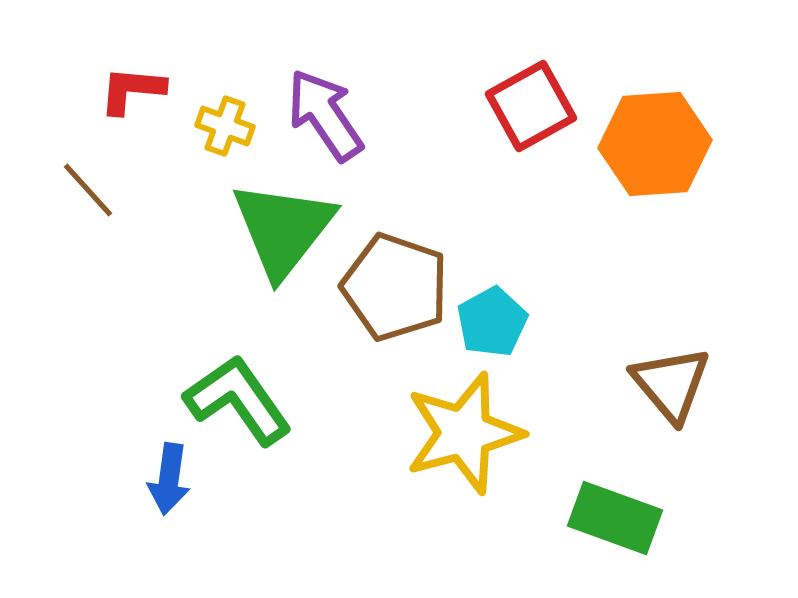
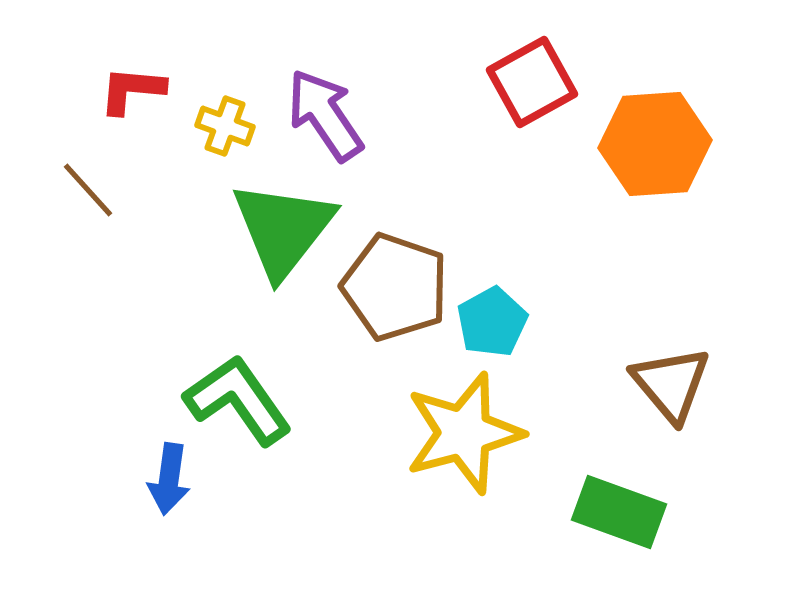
red square: moved 1 px right, 24 px up
green rectangle: moved 4 px right, 6 px up
